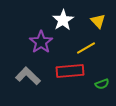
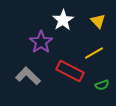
yellow line: moved 8 px right, 5 px down
red rectangle: rotated 32 degrees clockwise
green semicircle: moved 1 px down
